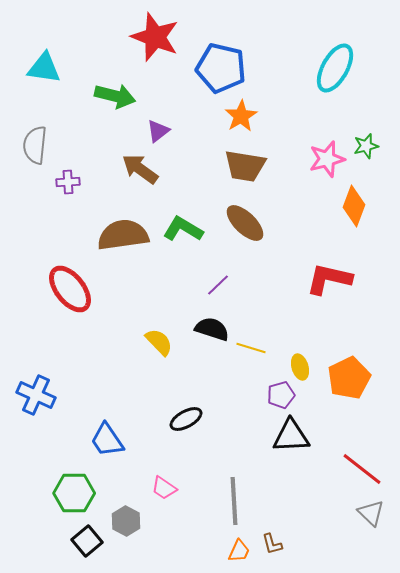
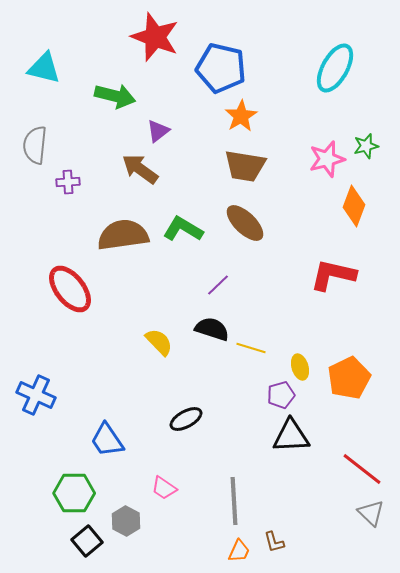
cyan triangle: rotated 6 degrees clockwise
red L-shape: moved 4 px right, 4 px up
brown L-shape: moved 2 px right, 2 px up
